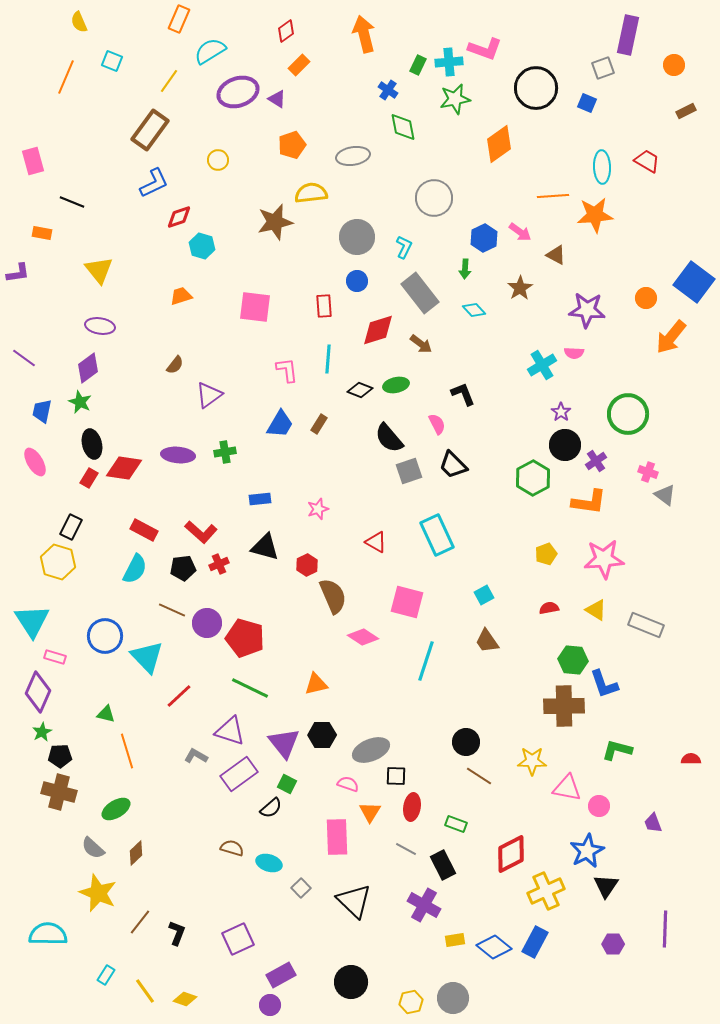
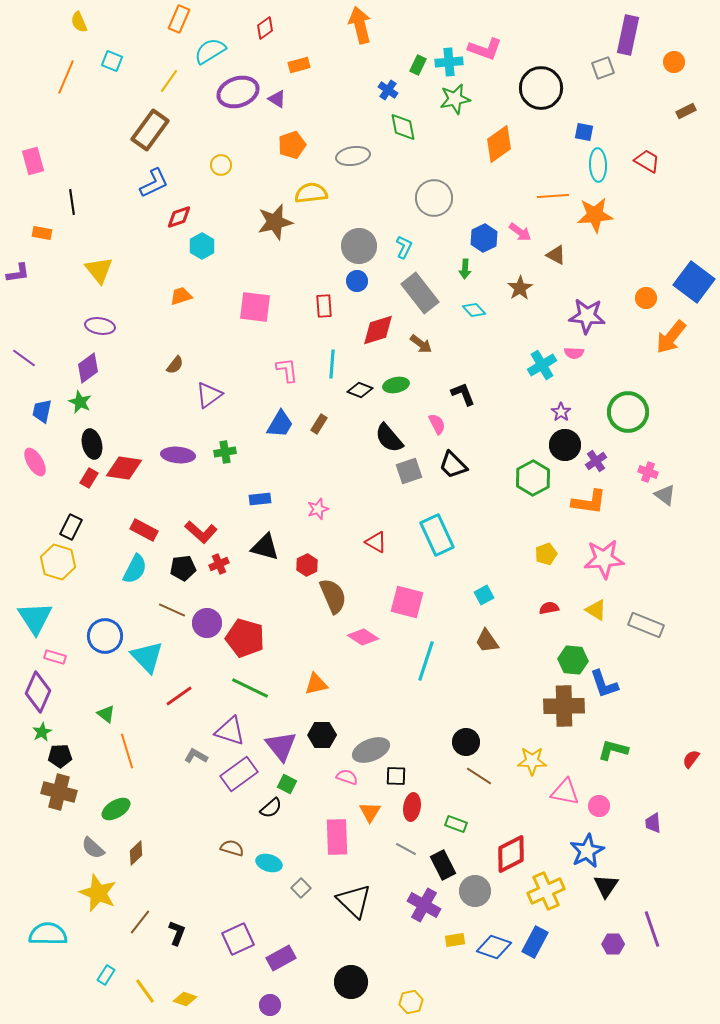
red diamond at (286, 31): moved 21 px left, 3 px up
orange arrow at (364, 34): moved 4 px left, 9 px up
orange rectangle at (299, 65): rotated 30 degrees clockwise
orange circle at (674, 65): moved 3 px up
black circle at (536, 88): moved 5 px right
blue square at (587, 103): moved 3 px left, 29 px down; rotated 12 degrees counterclockwise
yellow circle at (218, 160): moved 3 px right, 5 px down
cyan ellipse at (602, 167): moved 4 px left, 2 px up
black line at (72, 202): rotated 60 degrees clockwise
gray circle at (357, 237): moved 2 px right, 9 px down
cyan hexagon at (202, 246): rotated 15 degrees clockwise
purple star at (587, 310): moved 6 px down
cyan line at (328, 359): moved 4 px right, 5 px down
green circle at (628, 414): moved 2 px up
cyan triangle at (32, 621): moved 3 px right, 3 px up
red line at (179, 696): rotated 8 degrees clockwise
green triangle at (106, 714): rotated 24 degrees clockwise
purple triangle at (284, 743): moved 3 px left, 3 px down
green L-shape at (617, 750): moved 4 px left
red semicircle at (691, 759): rotated 54 degrees counterclockwise
pink semicircle at (348, 784): moved 1 px left, 7 px up
pink triangle at (567, 788): moved 2 px left, 4 px down
purple trapezoid at (653, 823): rotated 15 degrees clockwise
purple line at (665, 929): moved 13 px left; rotated 21 degrees counterclockwise
blue diamond at (494, 947): rotated 20 degrees counterclockwise
purple rectangle at (281, 975): moved 17 px up
gray circle at (453, 998): moved 22 px right, 107 px up
